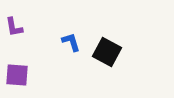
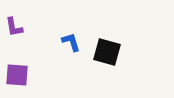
black square: rotated 12 degrees counterclockwise
